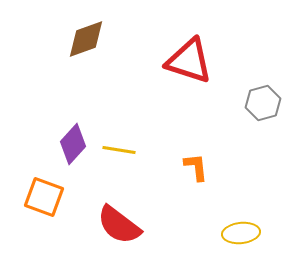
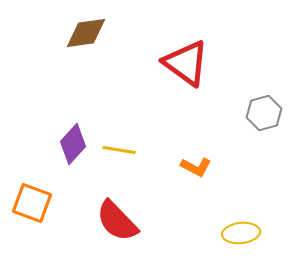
brown diamond: moved 6 px up; rotated 12 degrees clockwise
red triangle: moved 3 px left, 2 px down; rotated 18 degrees clockwise
gray hexagon: moved 1 px right, 10 px down
orange L-shape: rotated 124 degrees clockwise
orange square: moved 12 px left, 6 px down
red semicircle: moved 2 px left, 4 px up; rotated 9 degrees clockwise
